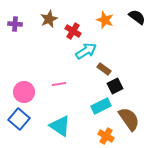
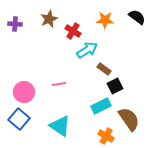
orange star: rotated 18 degrees counterclockwise
cyan arrow: moved 1 px right, 1 px up
